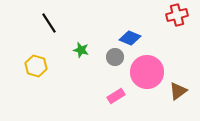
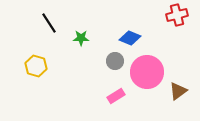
green star: moved 12 px up; rotated 14 degrees counterclockwise
gray circle: moved 4 px down
